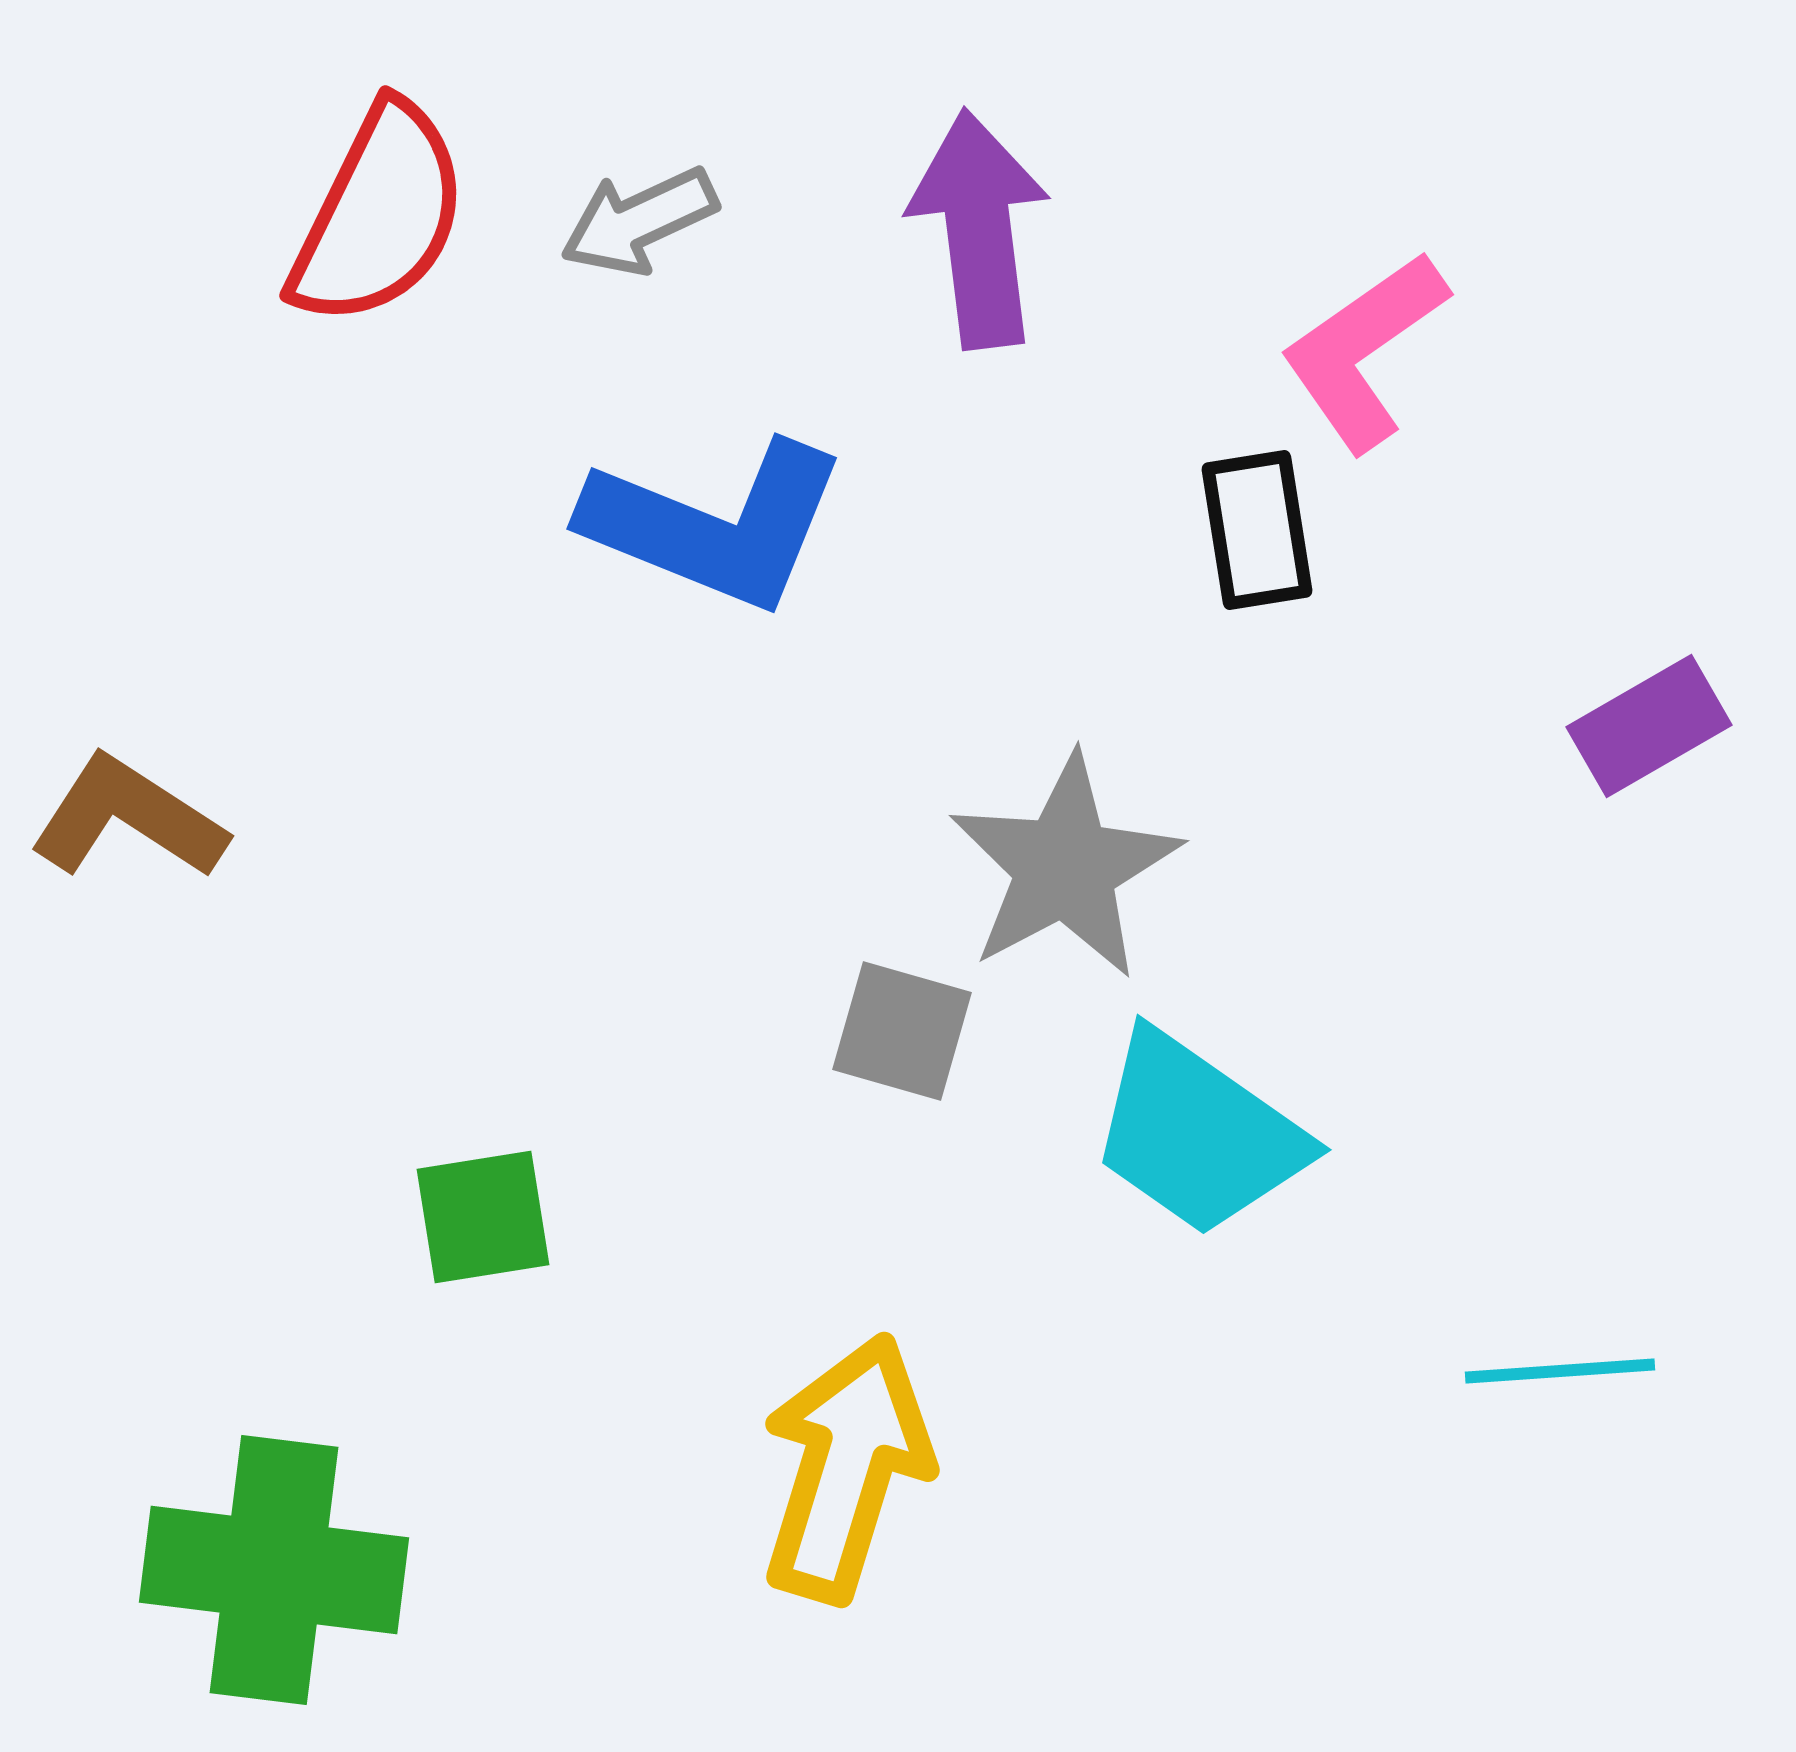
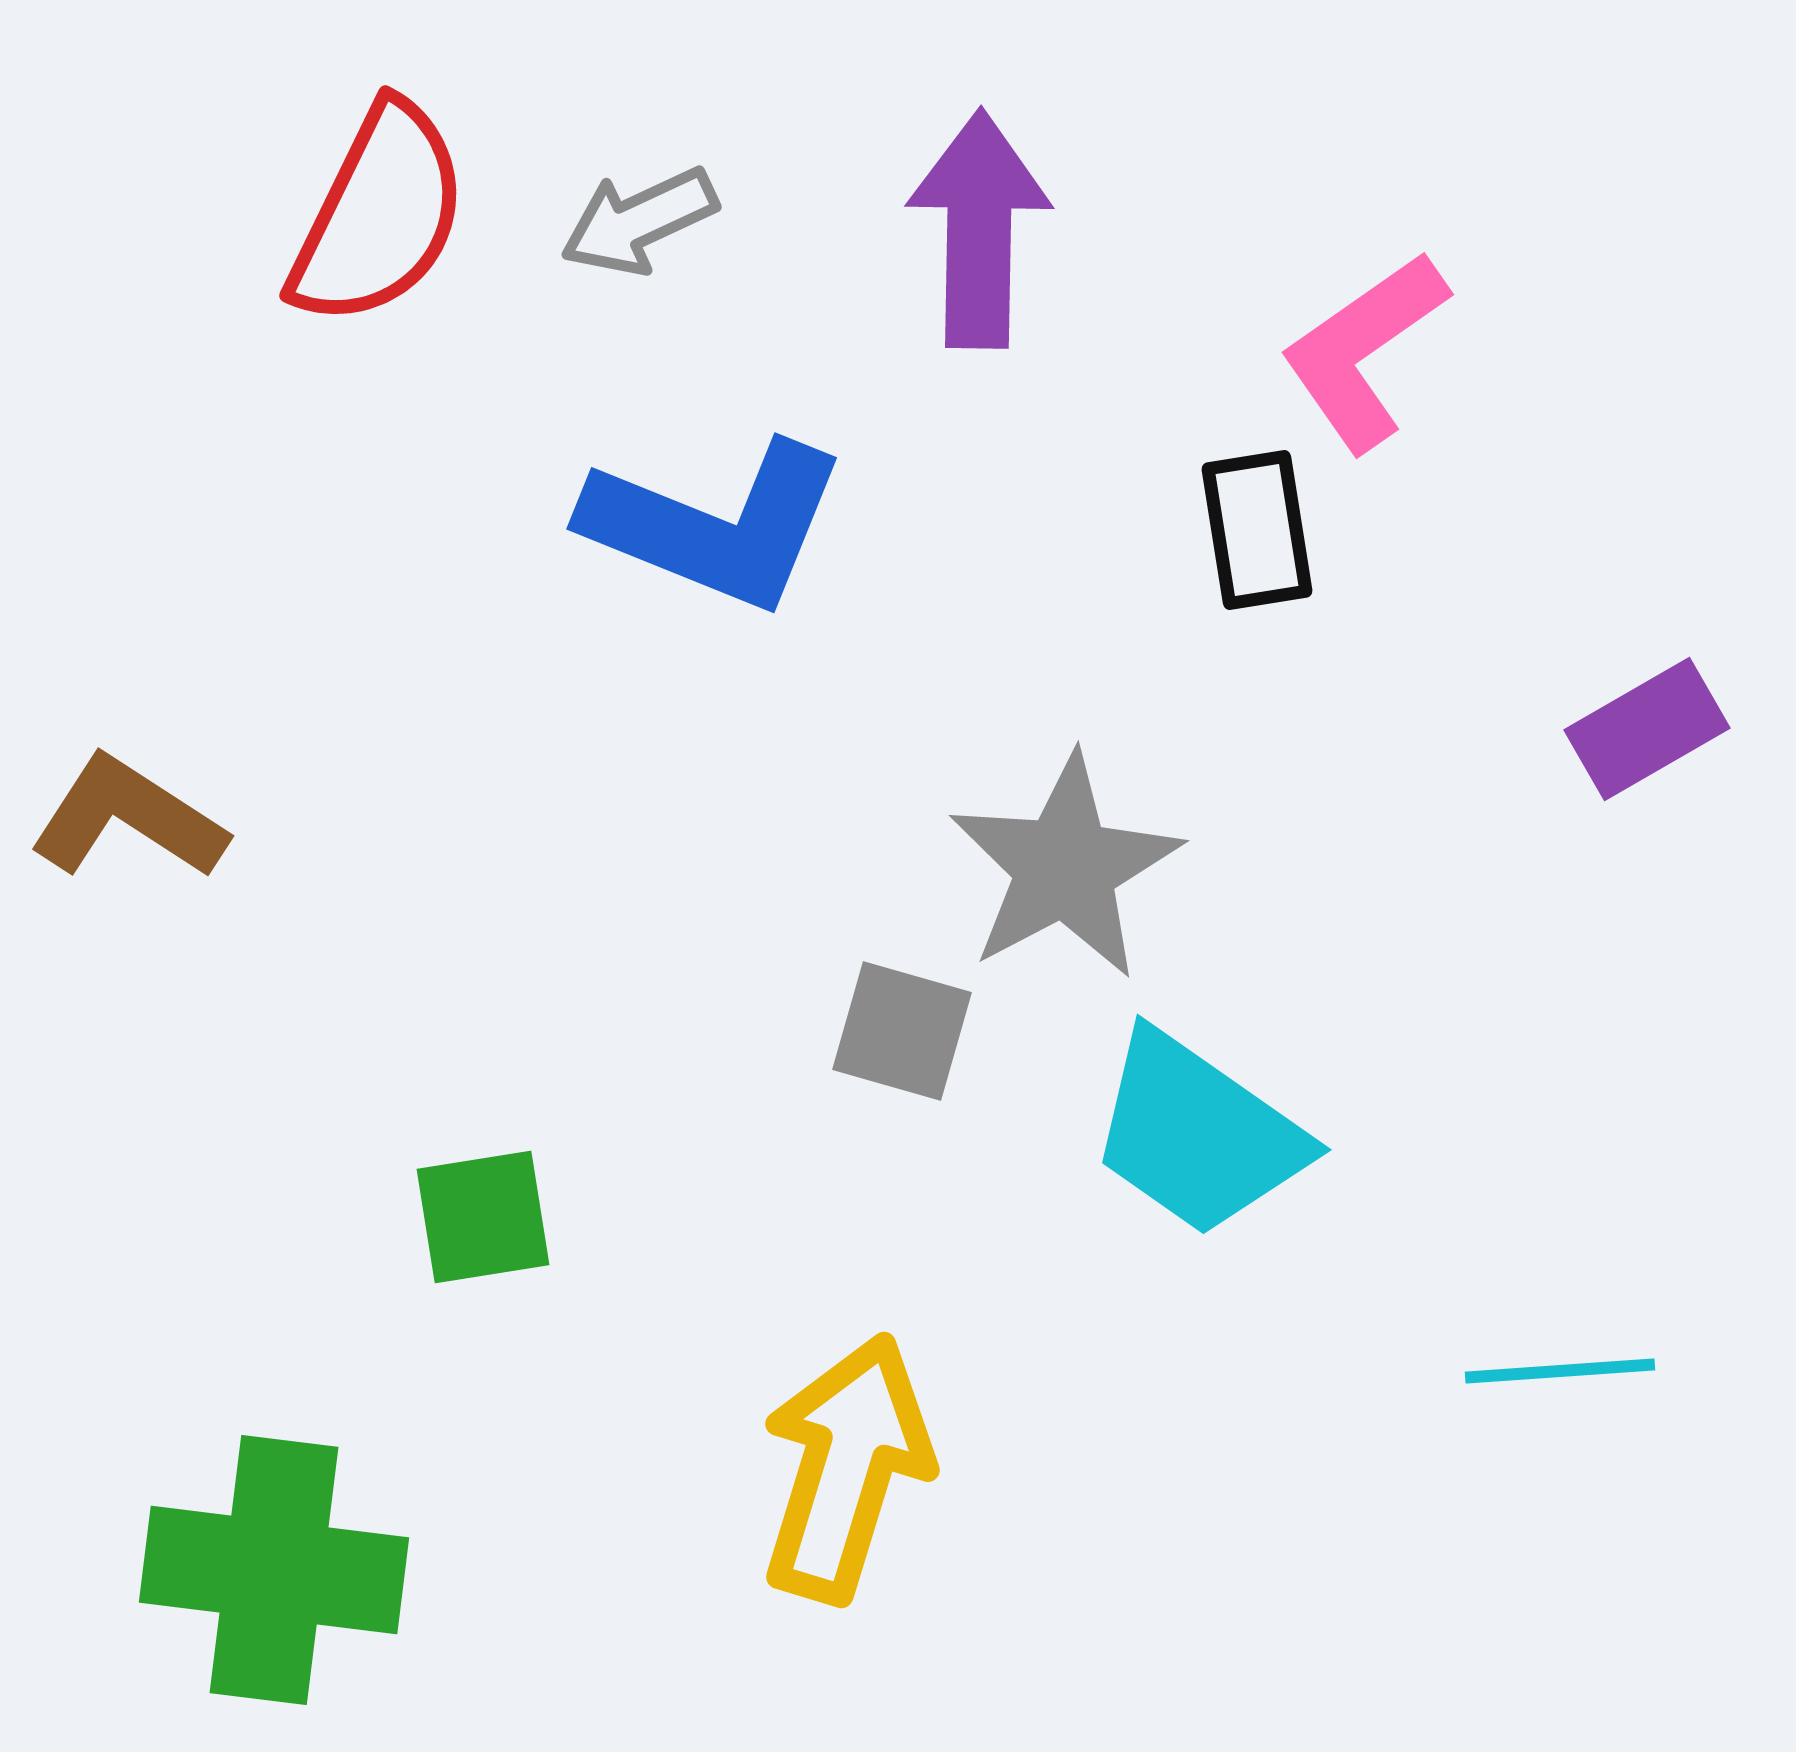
purple arrow: rotated 8 degrees clockwise
purple rectangle: moved 2 px left, 3 px down
